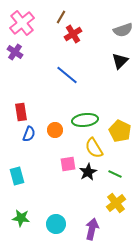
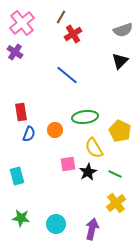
green ellipse: moved 3 px up
